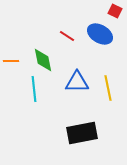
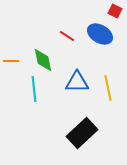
black rectangle: rotated 32 degrees counterclockwise
